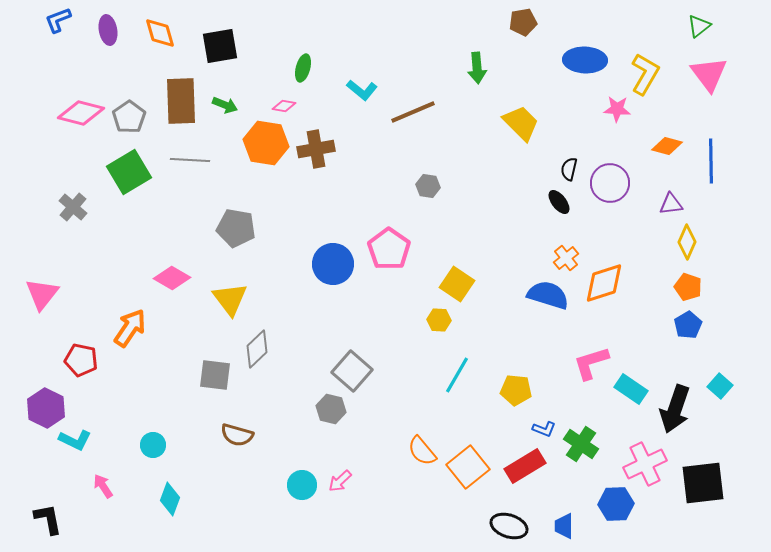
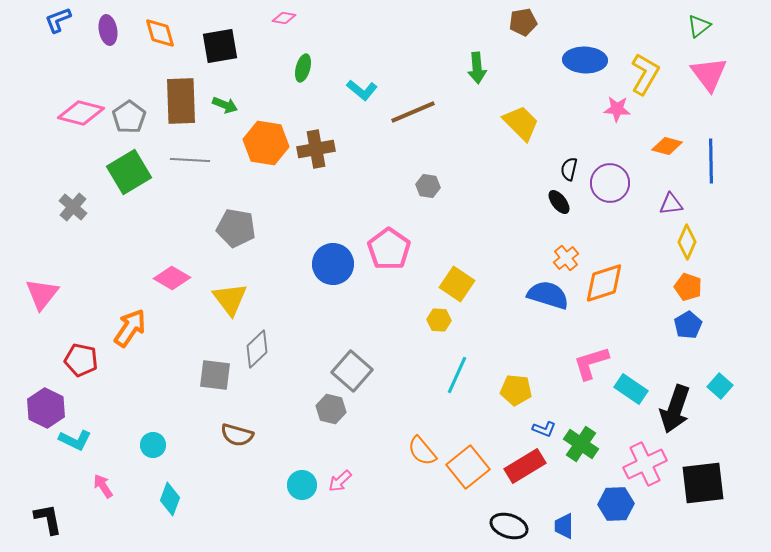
pink diamond at (284, 106): moved 88 px up
cyan line at (457, 375): rotated 6 degrees counterclockwise
